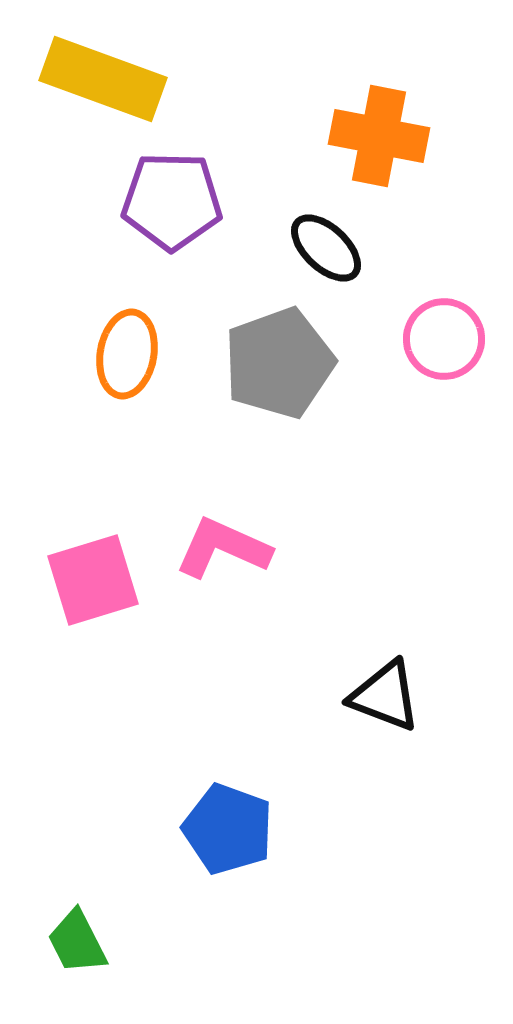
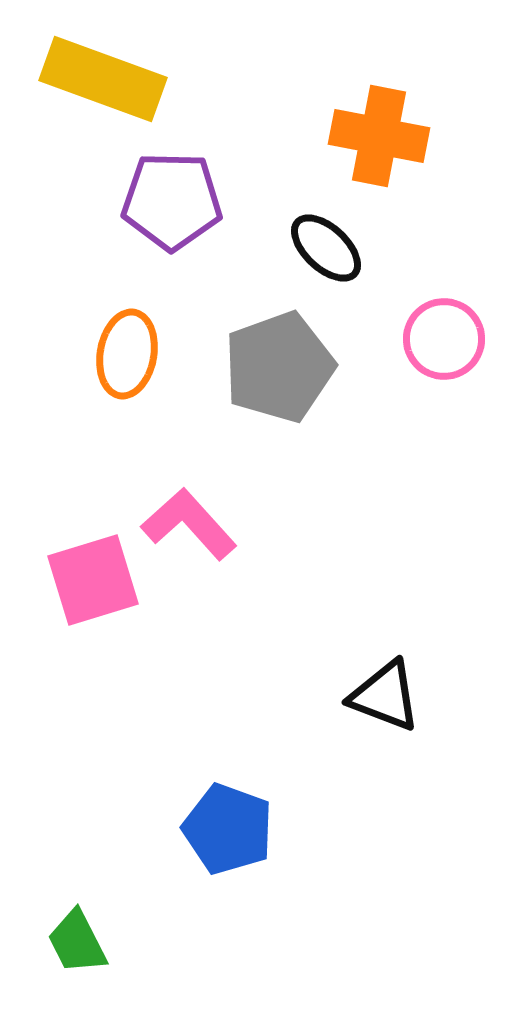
gray pentagon: moved 4 px down
pink L-shape: moved 34 px left, 24 px up; rotated 24 degrees clockwise
